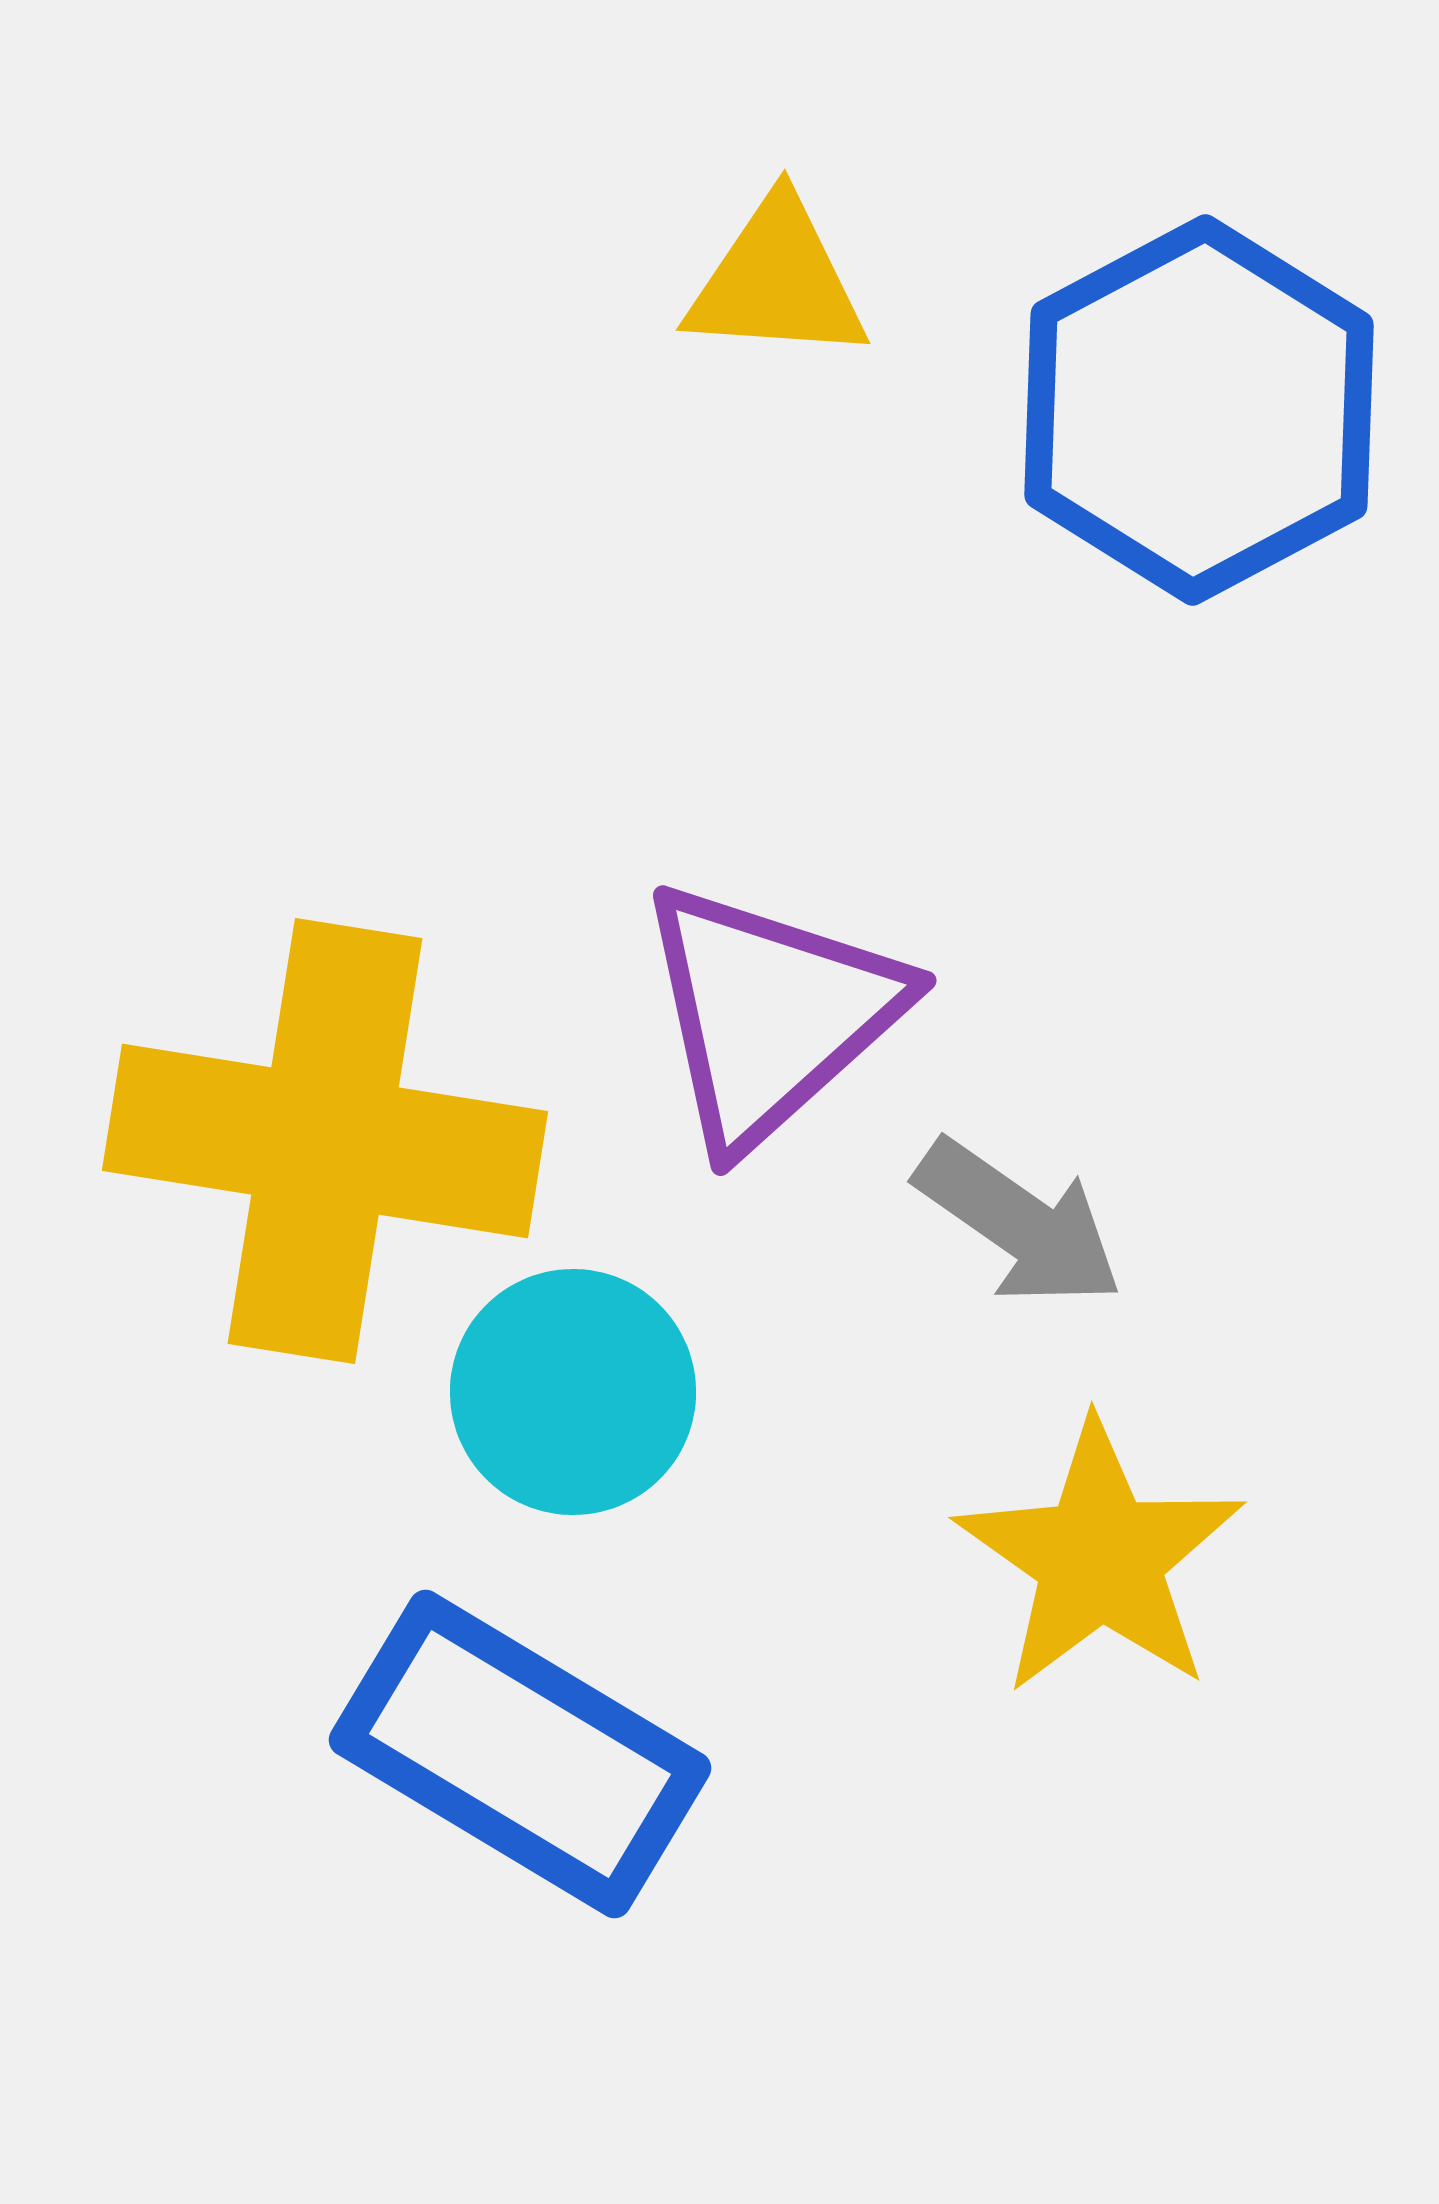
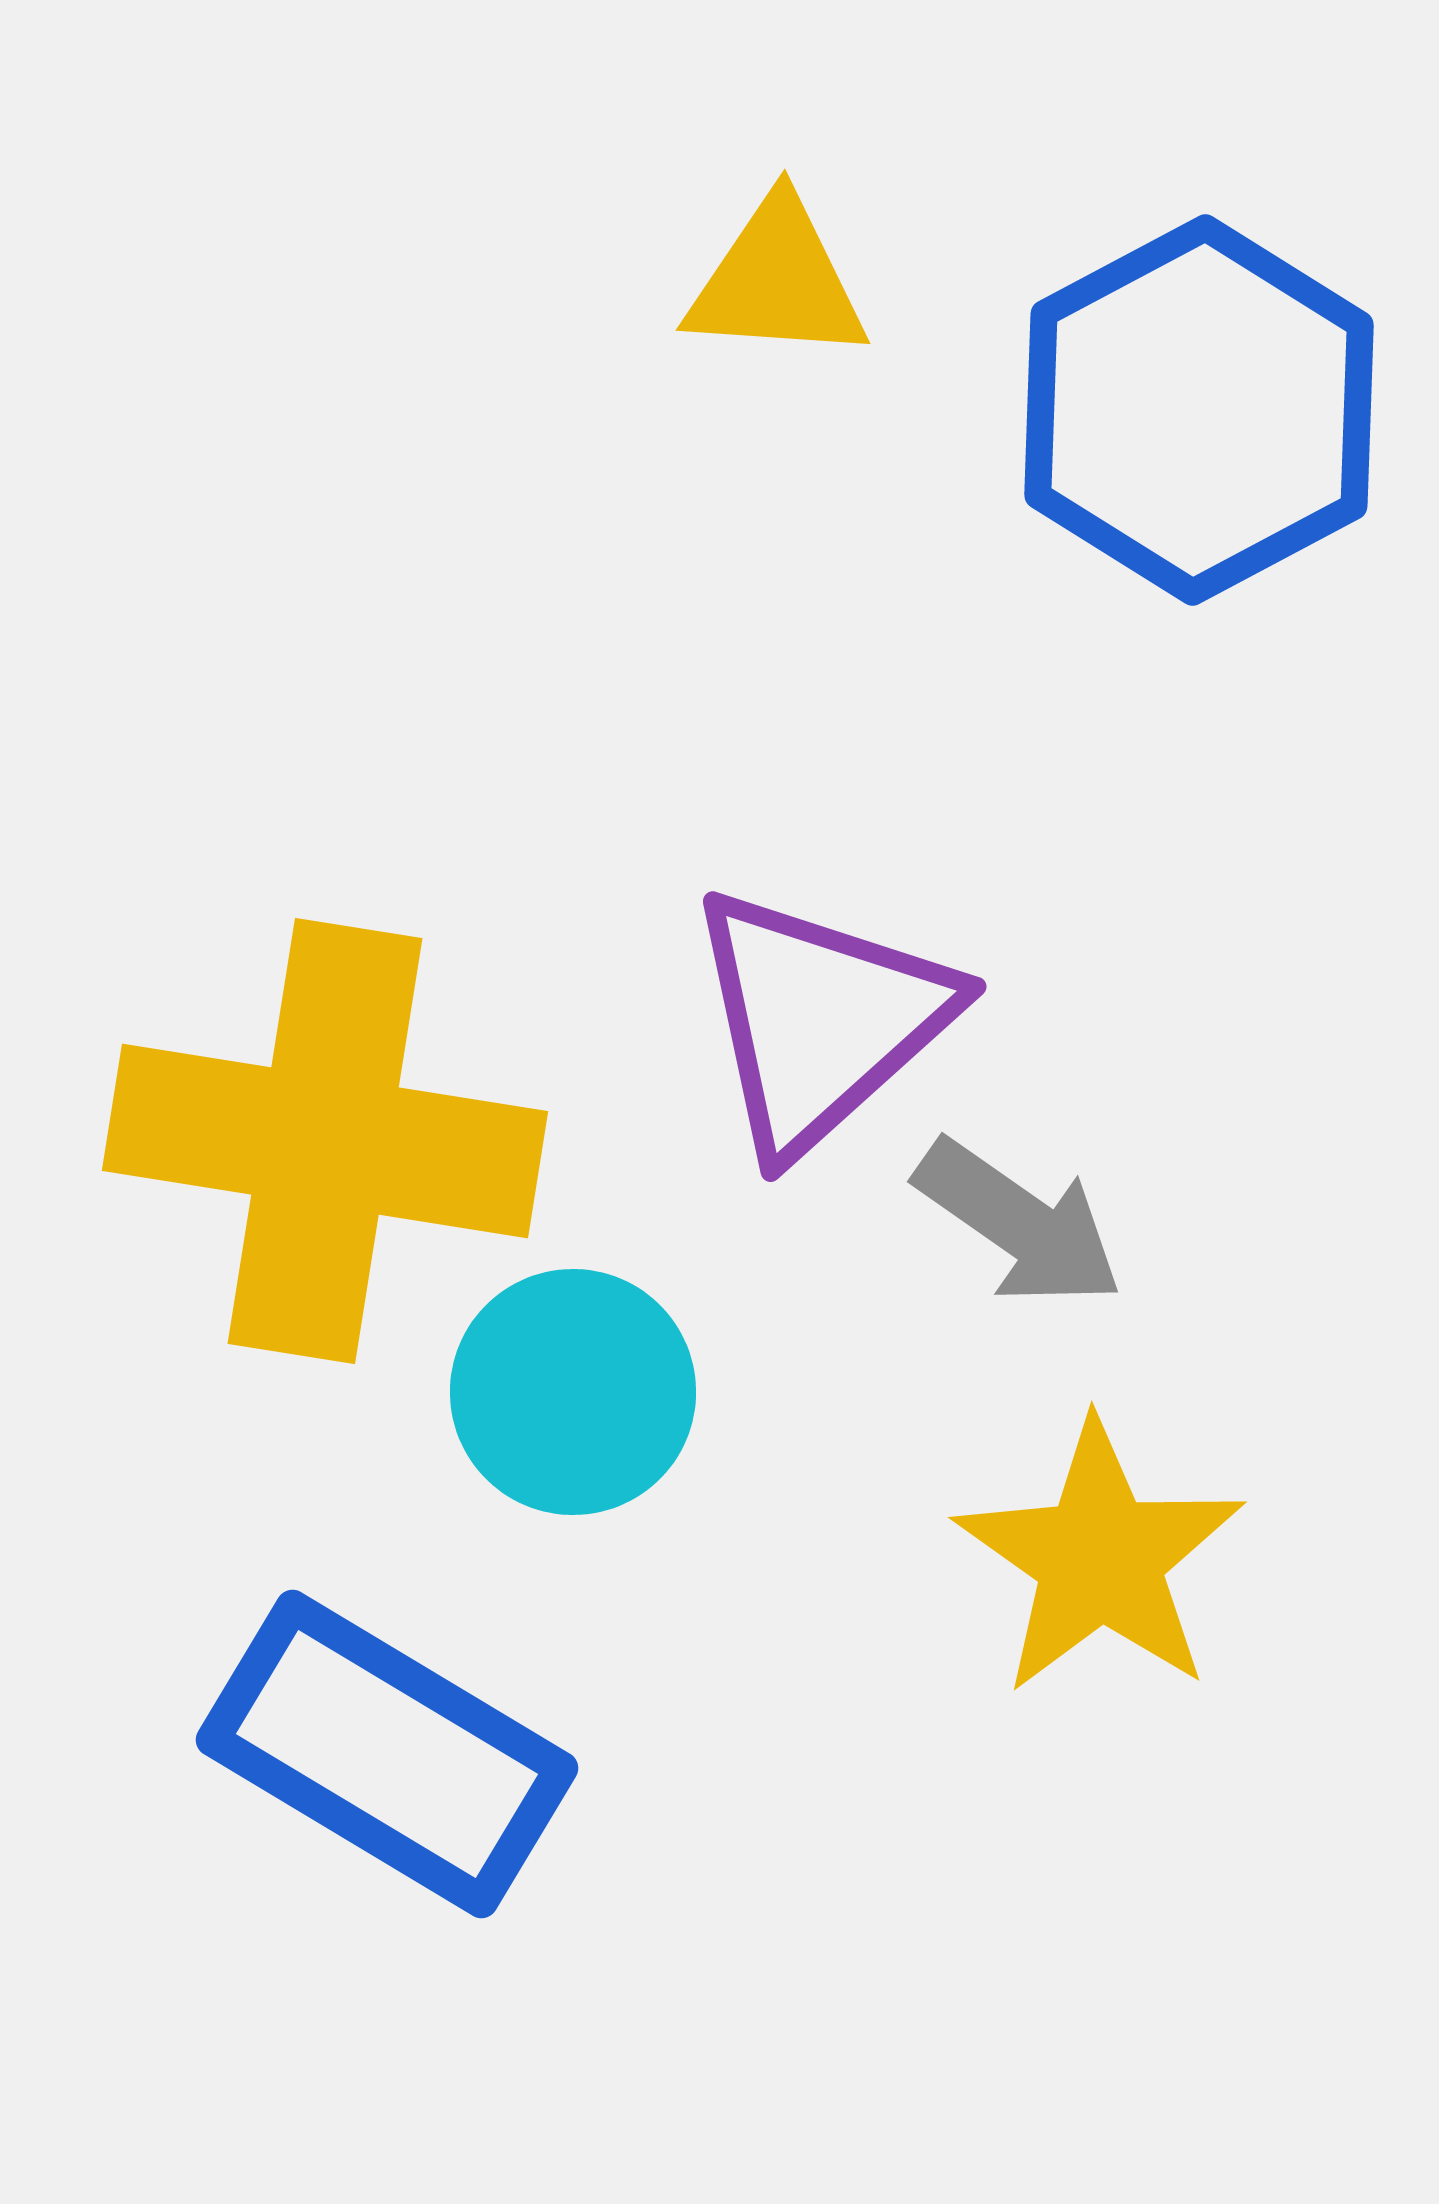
purple triangle: moved 50 px right, 6 px down
blue rectangle: moved 133 px left
